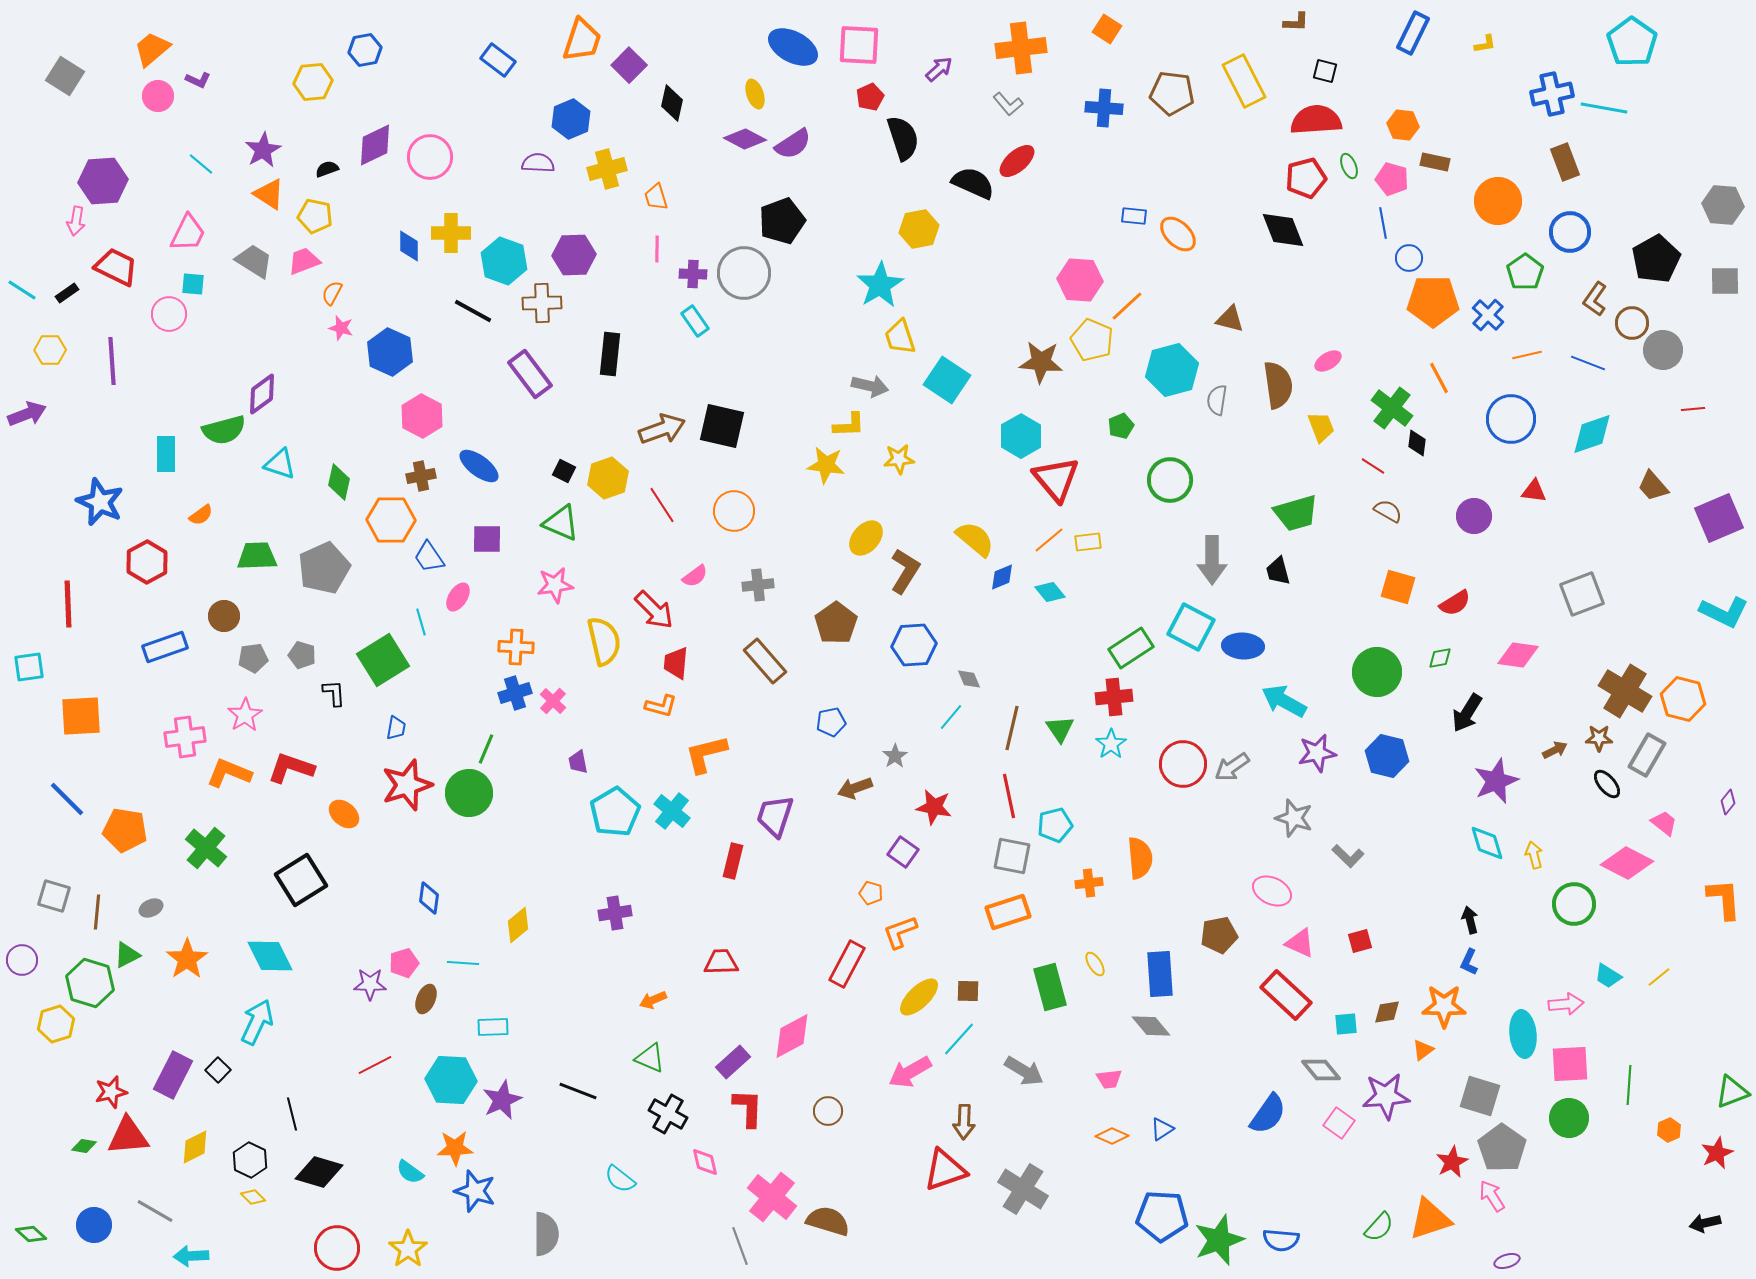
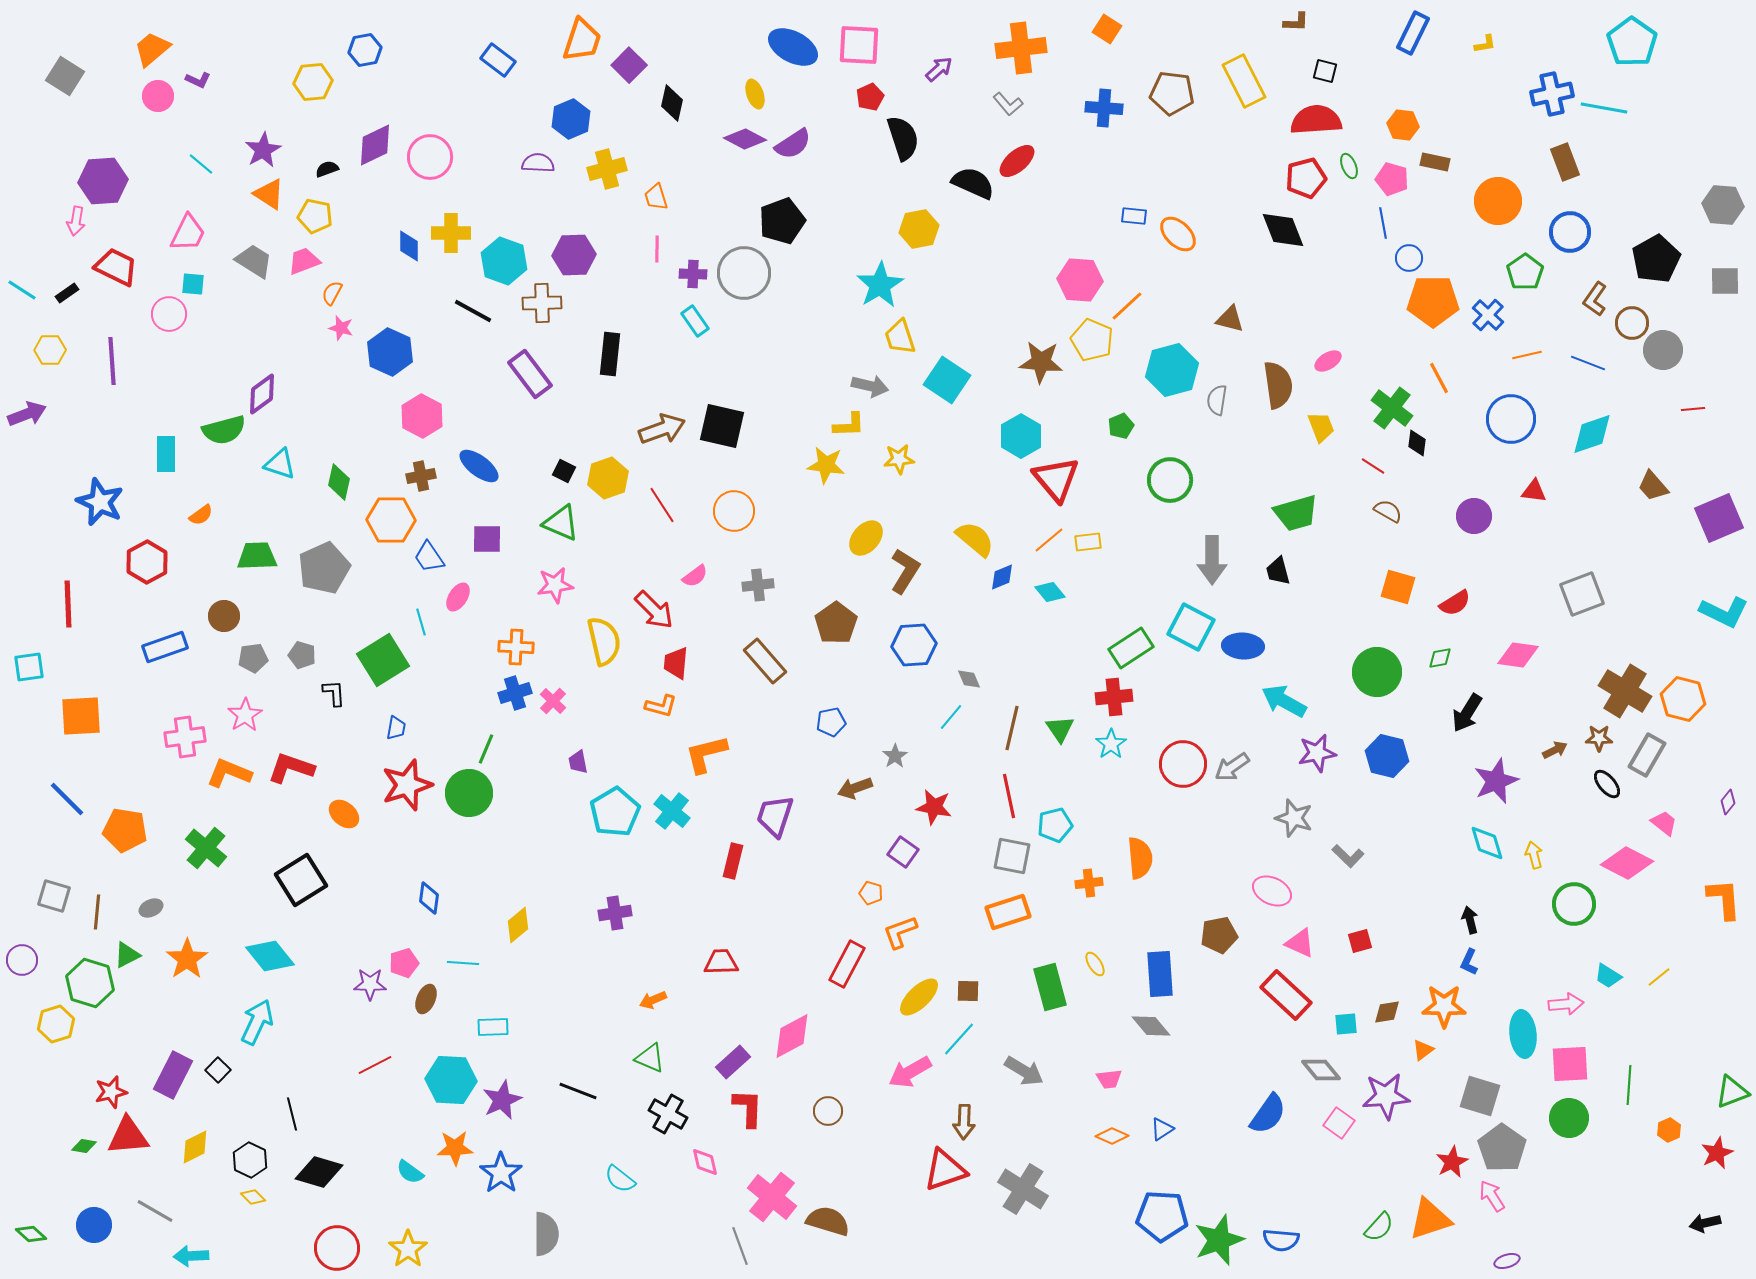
cyan diamond at (270, 956): rotated 12 degrees counterclockwise
blue star at (475, 1191): moved 26 px right, 18 px up; rotated 18 degrees clockwise
